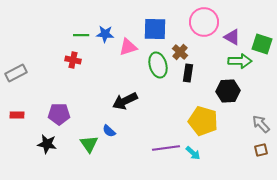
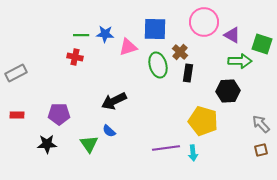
purple triangle: moved 2 px up
red cross: moved 2 px right, 3 px up
black arrow: moved 11 px left
black star: rotated 12 degrees counterclockwise
cyan arrow: rotated 42 degrees clockwise
